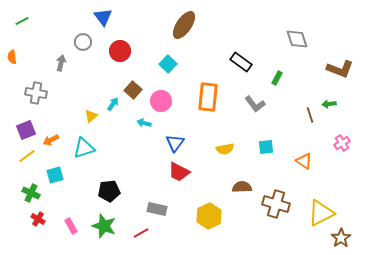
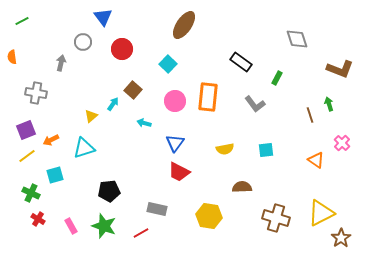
red circle at (120, 51): moved 2 px right, 2 px up
pink circle at (161, 101): moved 14 px right
green arrow at (329, 104): rotated 80 degrees clockwise
pink cross at (342, 143): rotated 14 degrees counterclockwise
cyan square at (266, 147): moved 3 px down
orange triangle at (304, 161): moved 12 px right, 1 px up
brown cross at (276, 204): moved 14 px down
yellow hexagon at (209, 216): rotated 25 degrees counterclockwise
